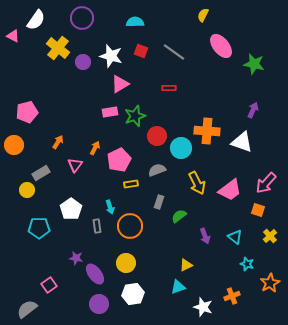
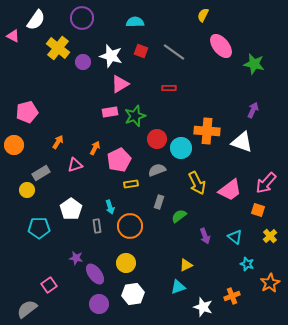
red circle at (157, 136): moved 3 px down
pink triangle at (75, 165): rotated 35 degrees clockwise
